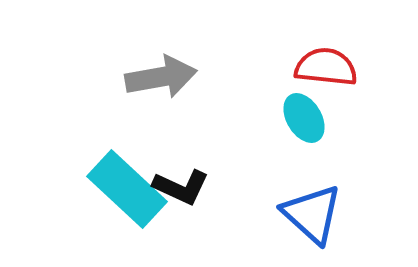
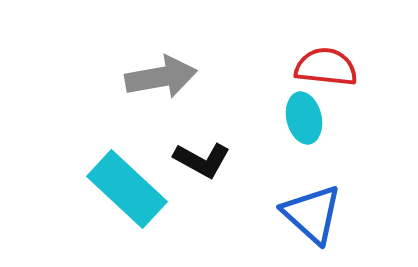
cyan ellipse: rotated 18 degrees clockwise
black L-shape: moved 21 px right, 27 px up; rotated 4 degrees clockwise
